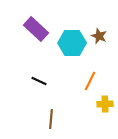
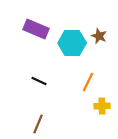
purple rectangle: rotated 20 degrees counterclockwise
orange line: moved 2 px left, 1 px down
yellow cross: moved 3 px left, 2 px down
brown line: moved 13 px left, 5 px down; rotated 18 degrees clockwise
